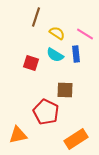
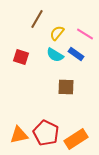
brown line: moved 1 px right, 2 px down; rotated 12 degrees clockwise
yellow semicircle: rotated 84 degrees counterclockwise
blue rectangle: rotated 49 degrees counterclockwise
red square: moved 10 px left, 6 px up
brown square: moved 1 px right, 3 px up
red pentagon: moved 21 px down
orange triangle: moved 1 px right
